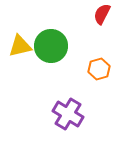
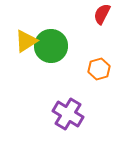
yellow triangle: moved 6 px right, 5 px up; rotated 20 degrees counterclockwise
